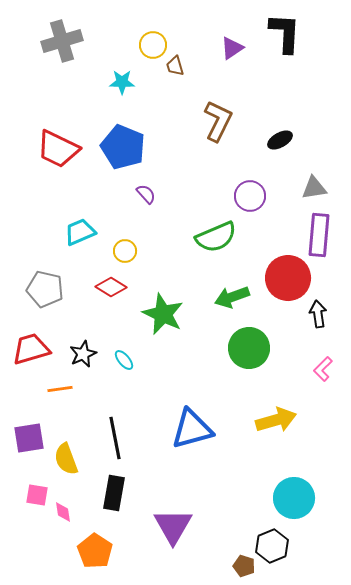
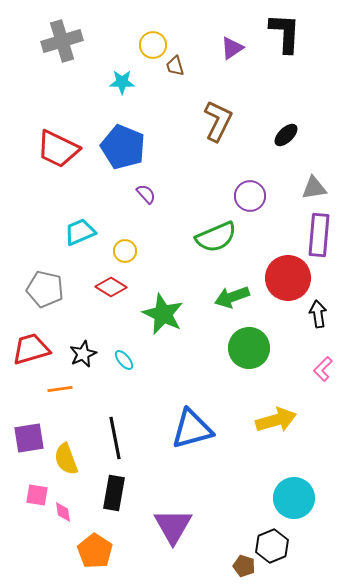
black ellipse at (280, 140): moved 6 px right, 5 px up; rotated 15 degrees counterclockwise
